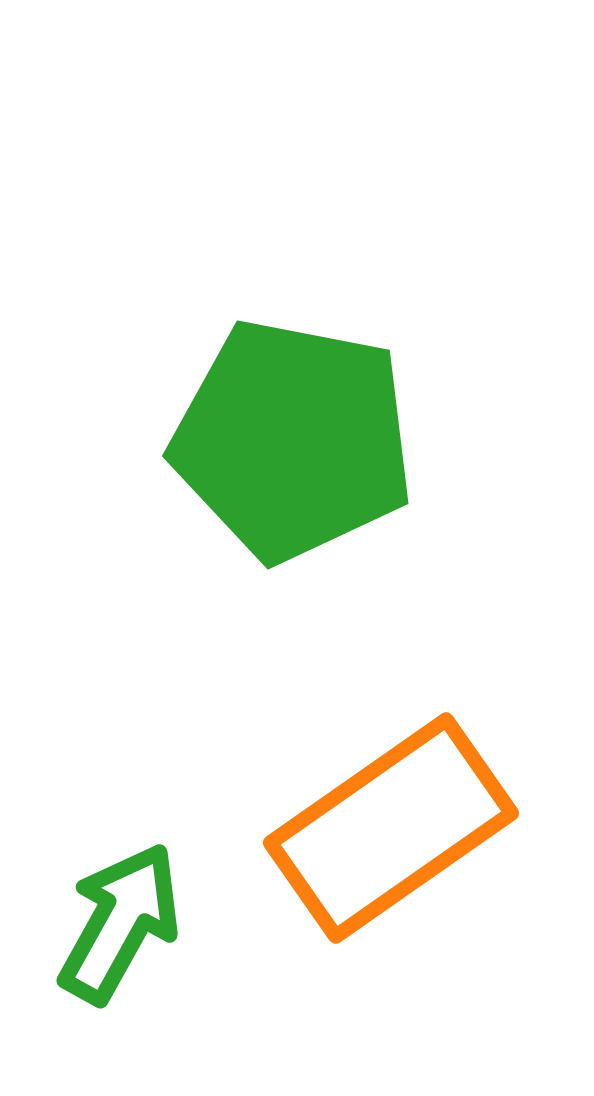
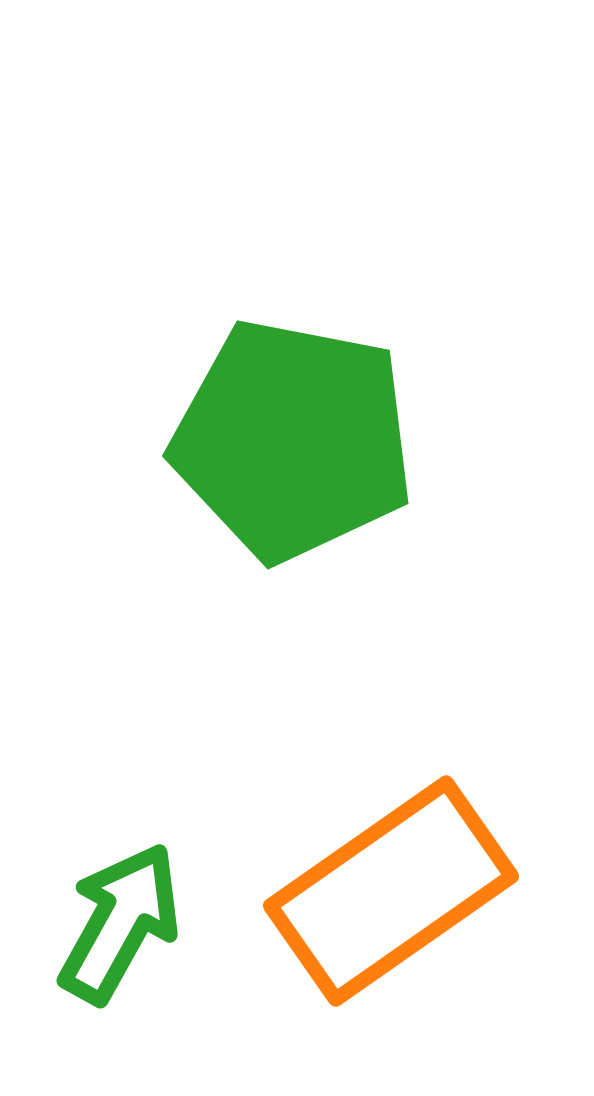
orange rectangle: moved 63 px down
